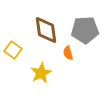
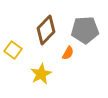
brown diamond: rotated 52 degrees clockwise
orange semicircle: rotated 136 degrees counterclockwise
yellow star: moved 1 px down
